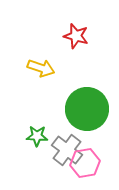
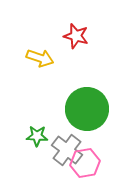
yellow arrow: moved 1 px left, 10 px up
